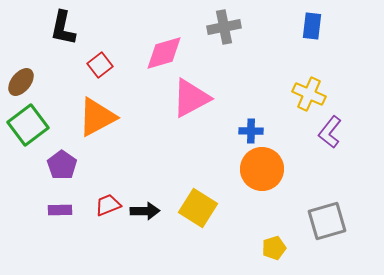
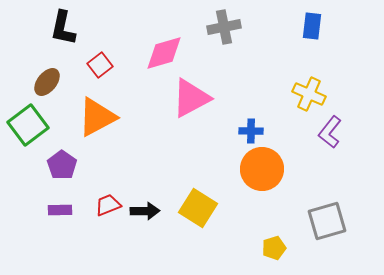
brown ellipse: moved 26 px right
